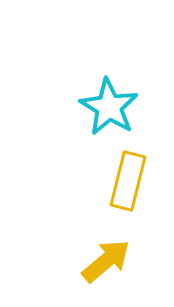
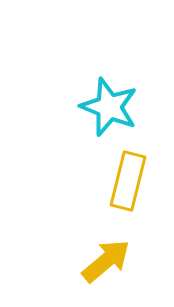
cyan star: rotated 10 degrees counterclockwise
